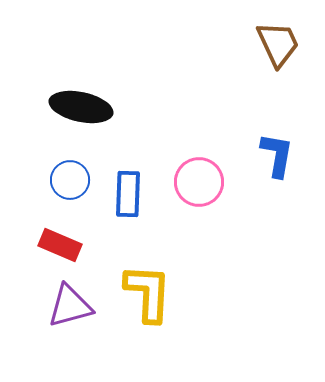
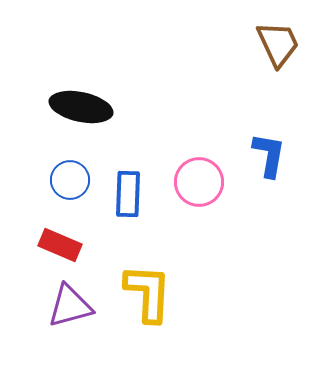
blue L-shape: moved 8 px left
